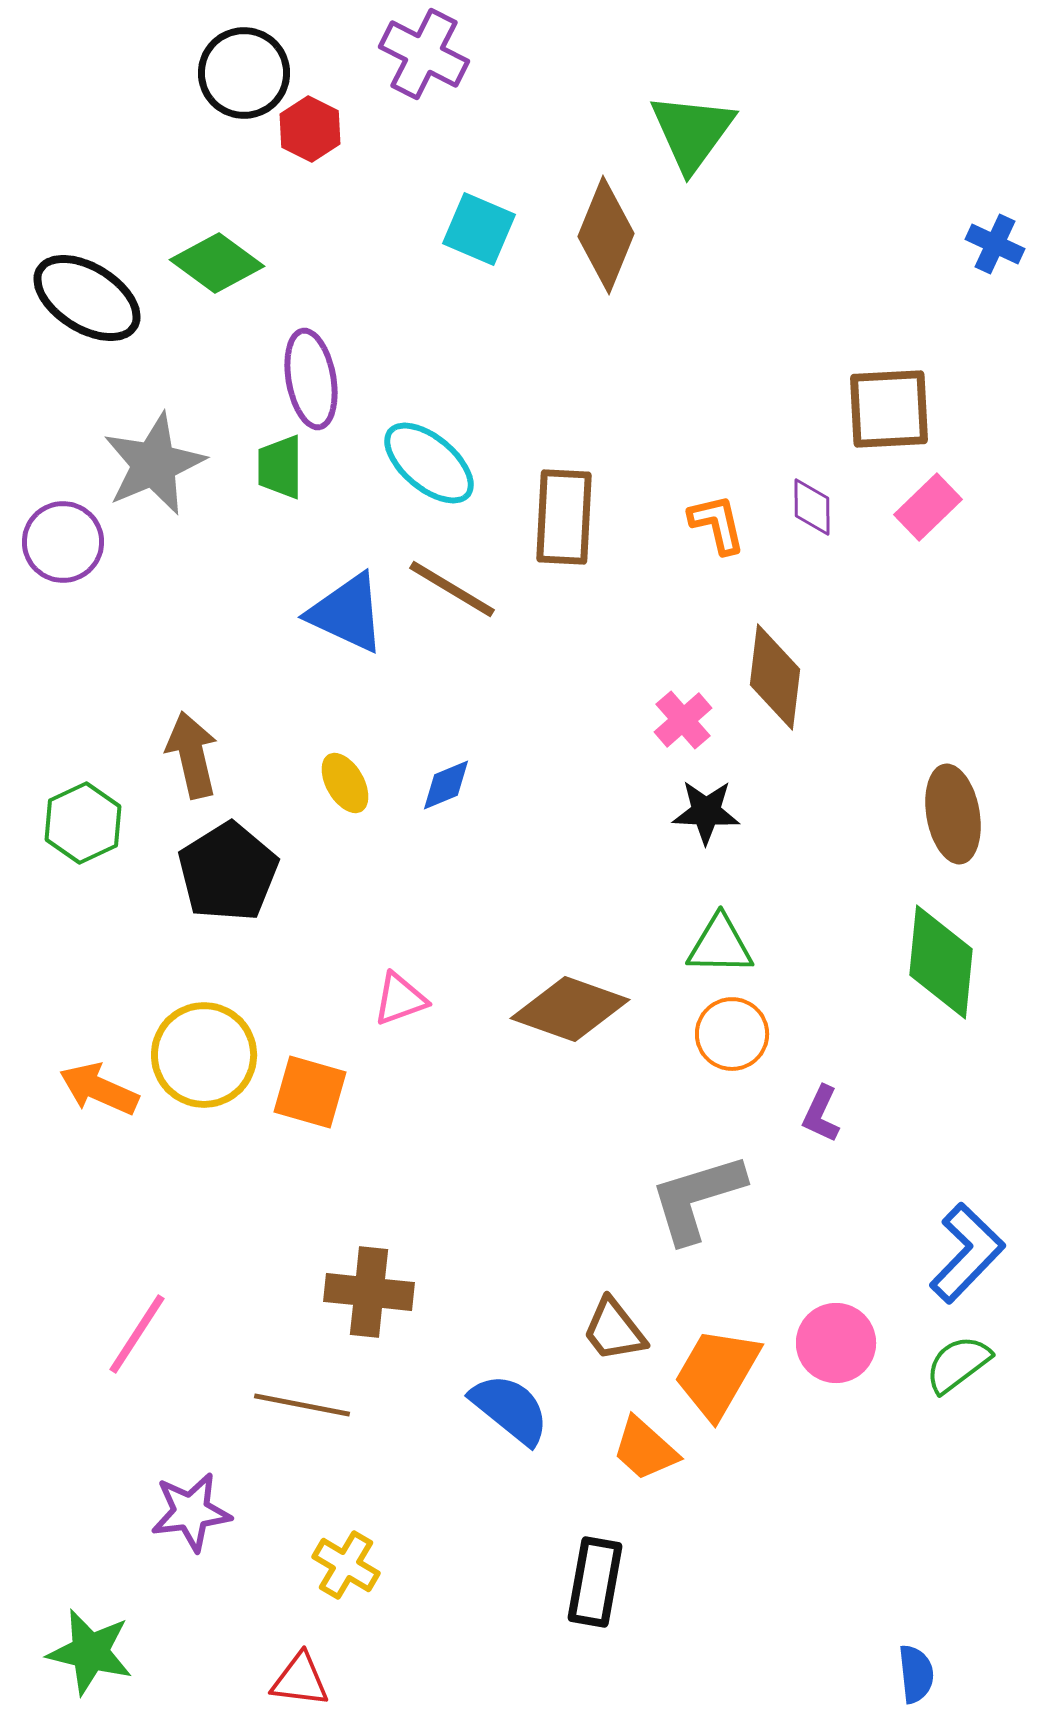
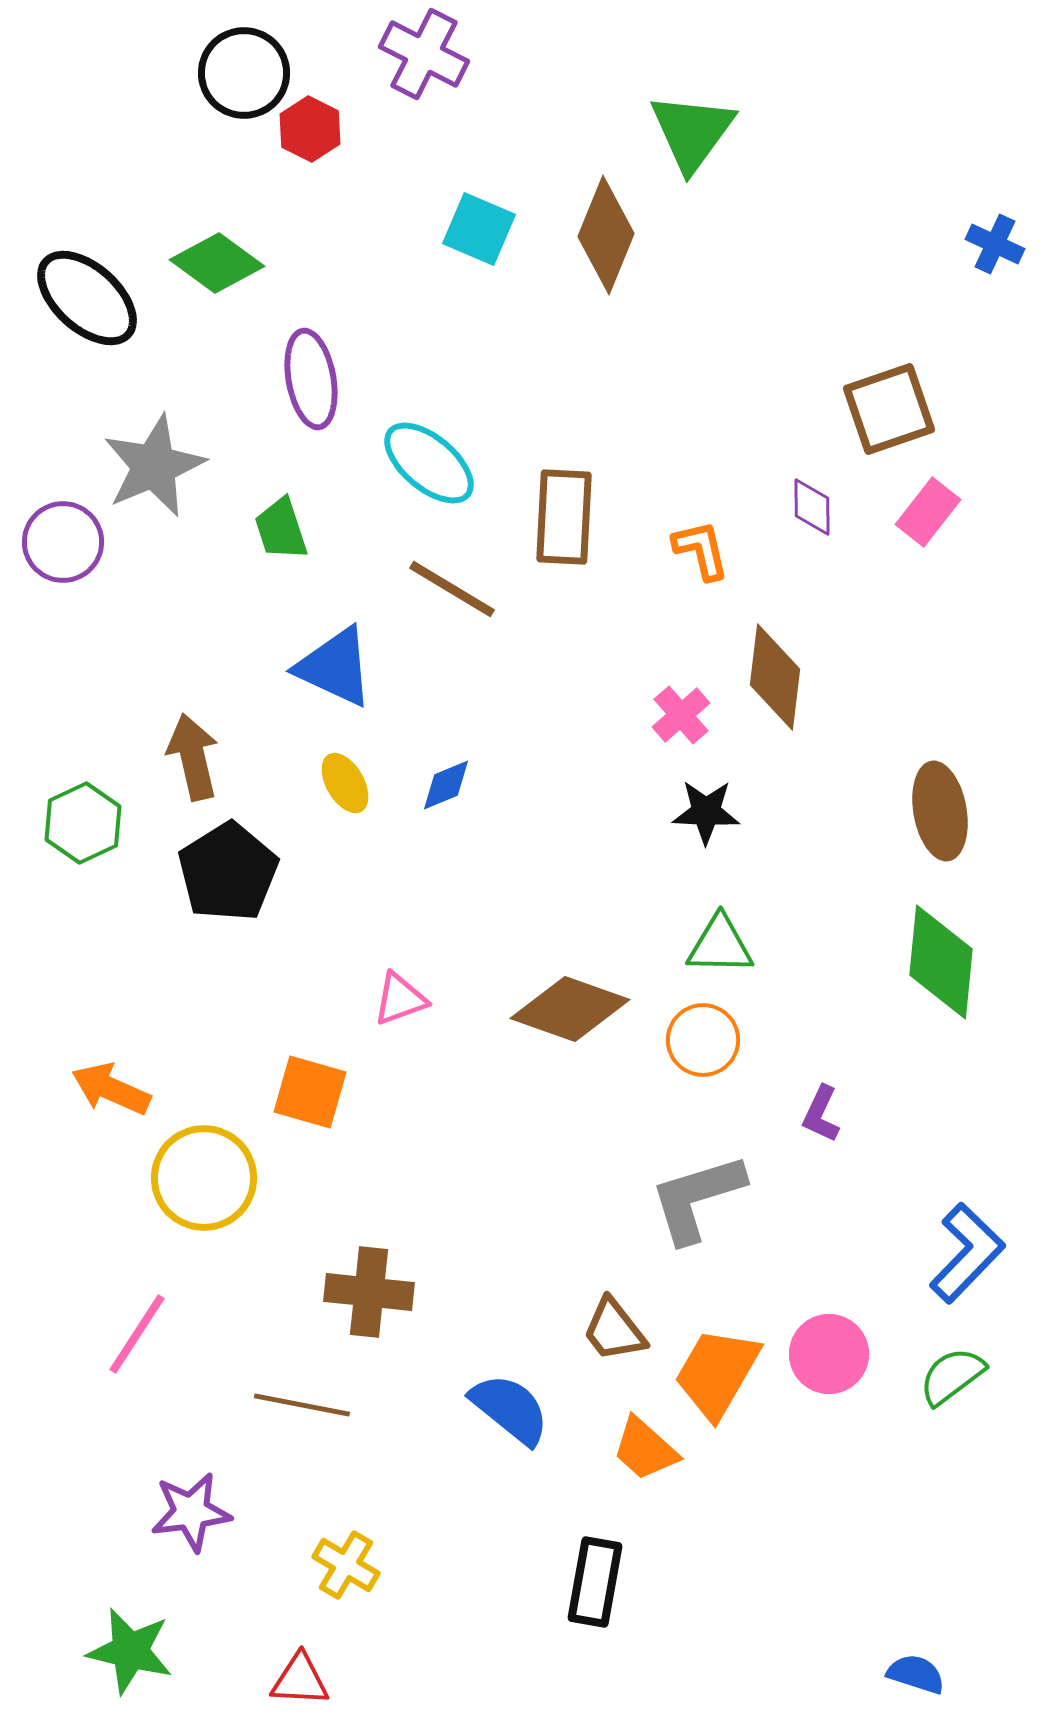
black ellipse at (87, 298): rotated 10 degrees clockwise
brown square at (889, 409): rotated 16 degrees counterclockwise
gray star at (154, 464): moved 2 px down
green trapezoid at (280, 467): moved 1 px right, 62 px down; rotated 18 degrees counterclockwise
pink rectangle at (928, 507): moved 5 px down; rotated 8 degrees counterclockwise
orange L-shape at (717, 524): moved 16 px left, 26 px down
blue triangle at (347, 613): moved 12 px left, 54 px down
pink cross at (683, 720): moved 2 px left, 5 px up
brown arrow at (192, 755): moved 1 px right, 2 px down
brown ellipse at (953, 814): moved 13 px left, 3 px up
orange circle at (732, 1034): moved 29 px left, 6 px down
yellow circle at (204, 1055): moved 123 px down
orange arrow at (99, 1089): moved 12 px right
pink circle at (836, 1343): moved 7 px left, 11 px down
green semicircle at (958, 1364): moved 6 px left, 12 px down
green star at (90, 1652): moved 40 px right, 1 px up
blue semicircle at (916, 1674): rotated 66 degrees counterclockwise
red triangle at (300, 1680): rotated 4 degrees counterclockwise
